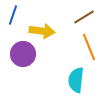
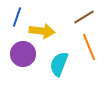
blue line: moved 4 px right, 2 px down
cyan semicircle: moved 17 px left, 16 px up; rotated 15 degrees clockwise
